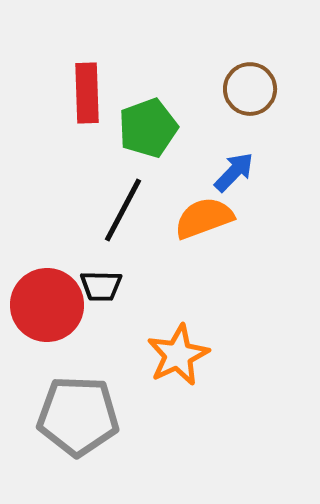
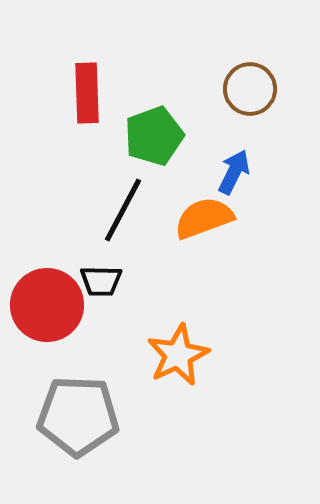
green pentagon: moved 6 px right, 8 px down
blue arrow: rotated 18 degrees counterclockwise
black trapezoid: moved 5 px up
